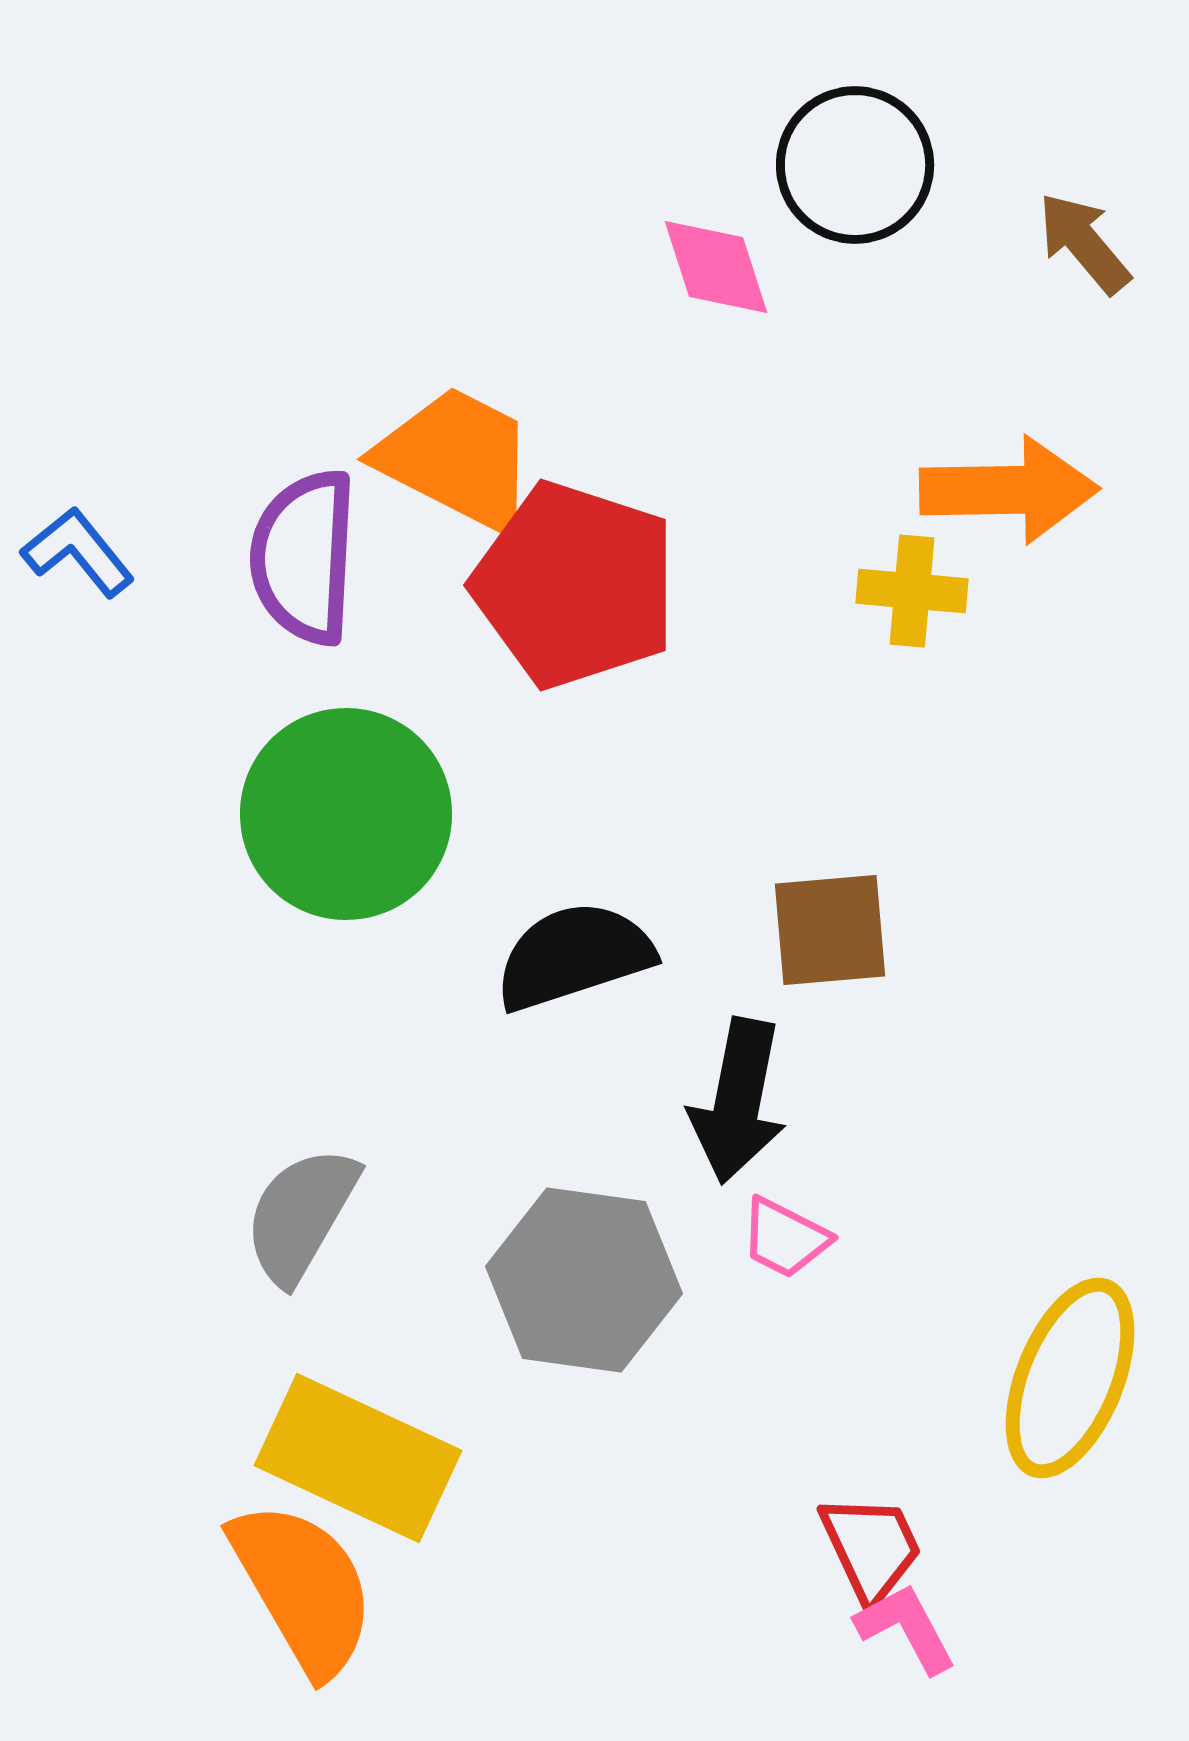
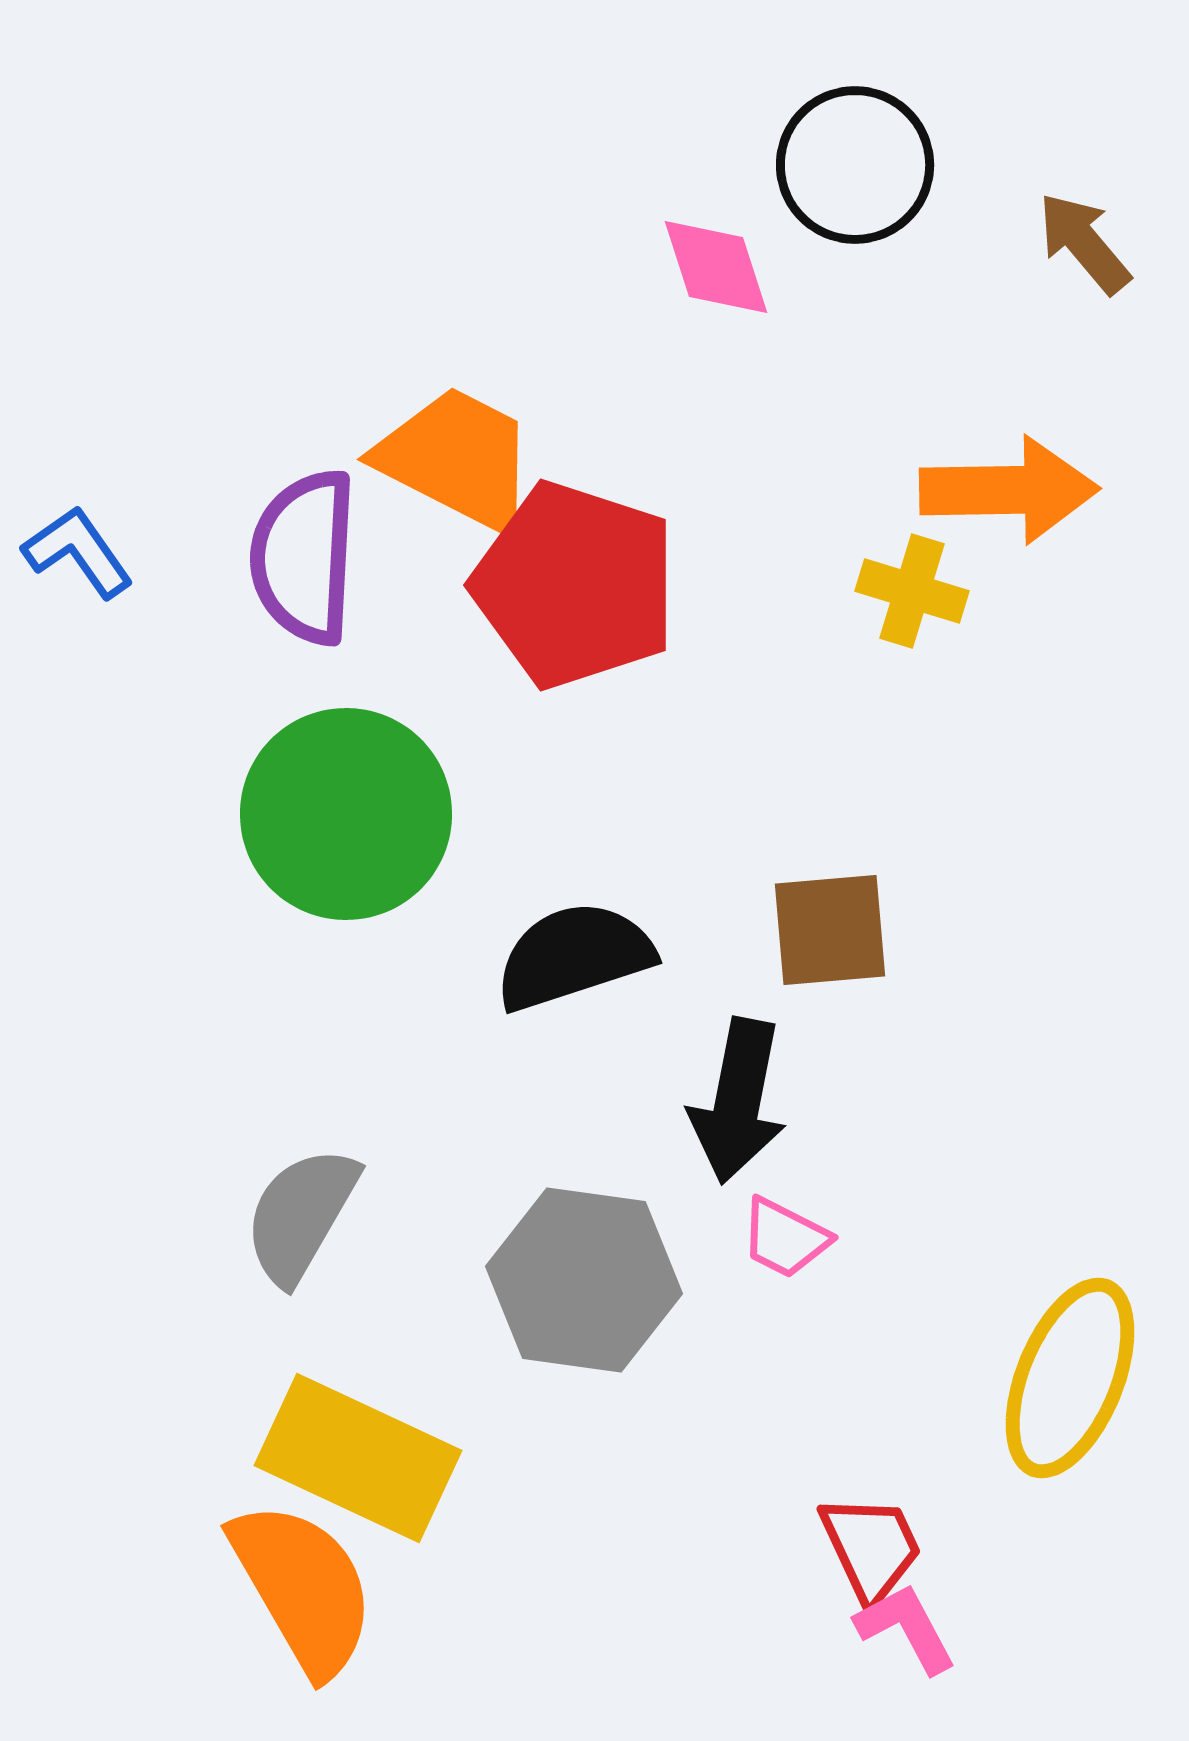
blue L-shape: rotated 4 degrees clockwise
yellow cross: rotated 12 degrees clockwise
